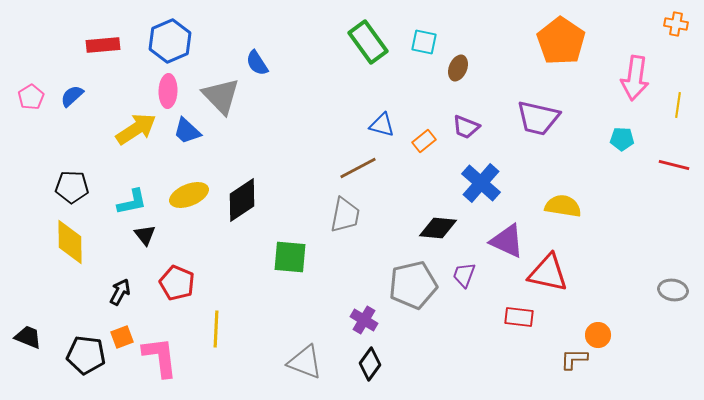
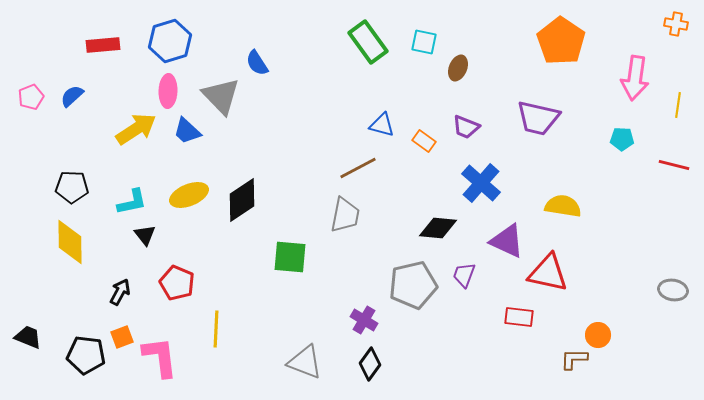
blue hexagon at (170, 41): rotated 6 degrees clockwise
pink pentagon at (31, 97): rotated 10 degrees clockwise
orange rectangle at (424, 141): rotated 75 degrees clockwise
